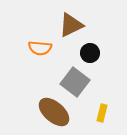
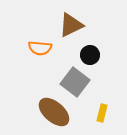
black circle: moved 2 px down
